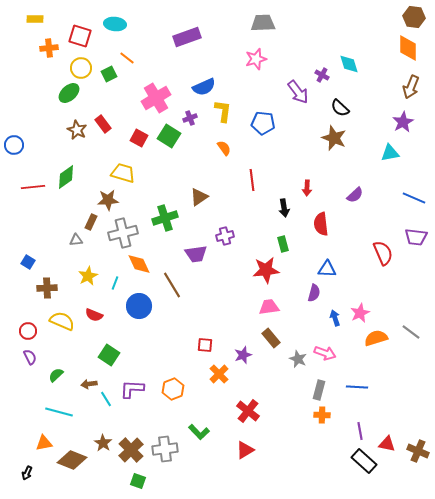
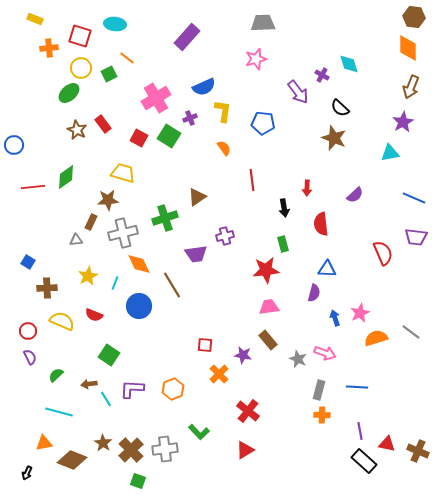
yellow rectangle at (35, 19): rotated 21 degrees clockwise
purple rectangle at (187, 37): rotated 28 degrees counterclockwise
brown triangle at (199, 197): moved 2 px left
brown rectangle at (271, 338): moved 3 px left, 2 px down
purple star at (243, 355): rotated 30 degrees clockwise
